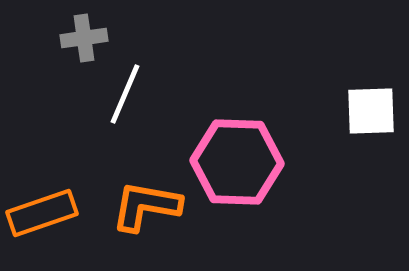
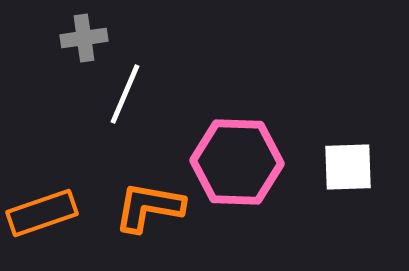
white square: moved 23 px left, 56 px down
orange L-shape: moved 3 px right, 1 px down
